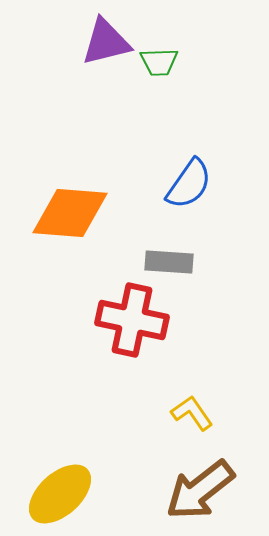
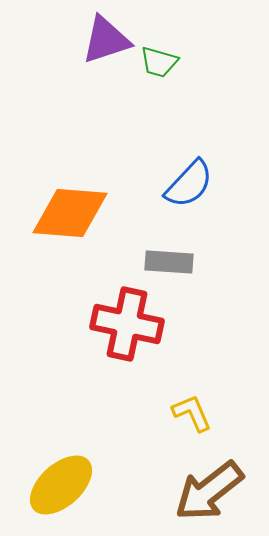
purple triangle: moved 2 px up; rotated 4 degrees counterclockwise
green trapezoid: rotated 18 degrees clockwise
blue semicircle: rotated 8 degrees clockwise
red cross: moved 5 px left, 4 px down
yellow L-shape: rotated 12 degrees clockwise
brown arrow: moved 9 px right, 1 px down
yellow ellipse: moved 1 px right, 9 px up
